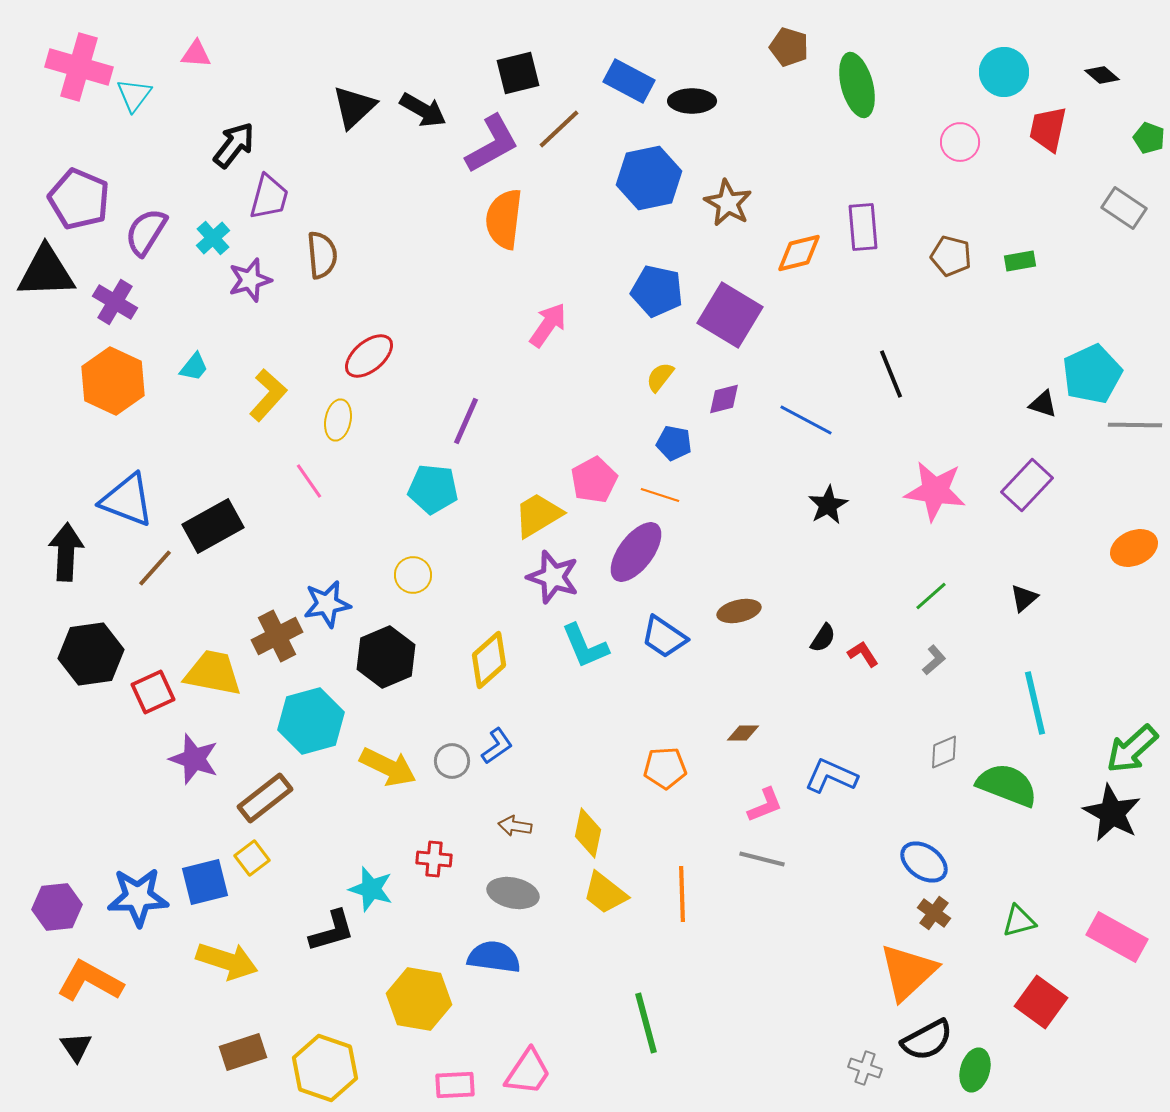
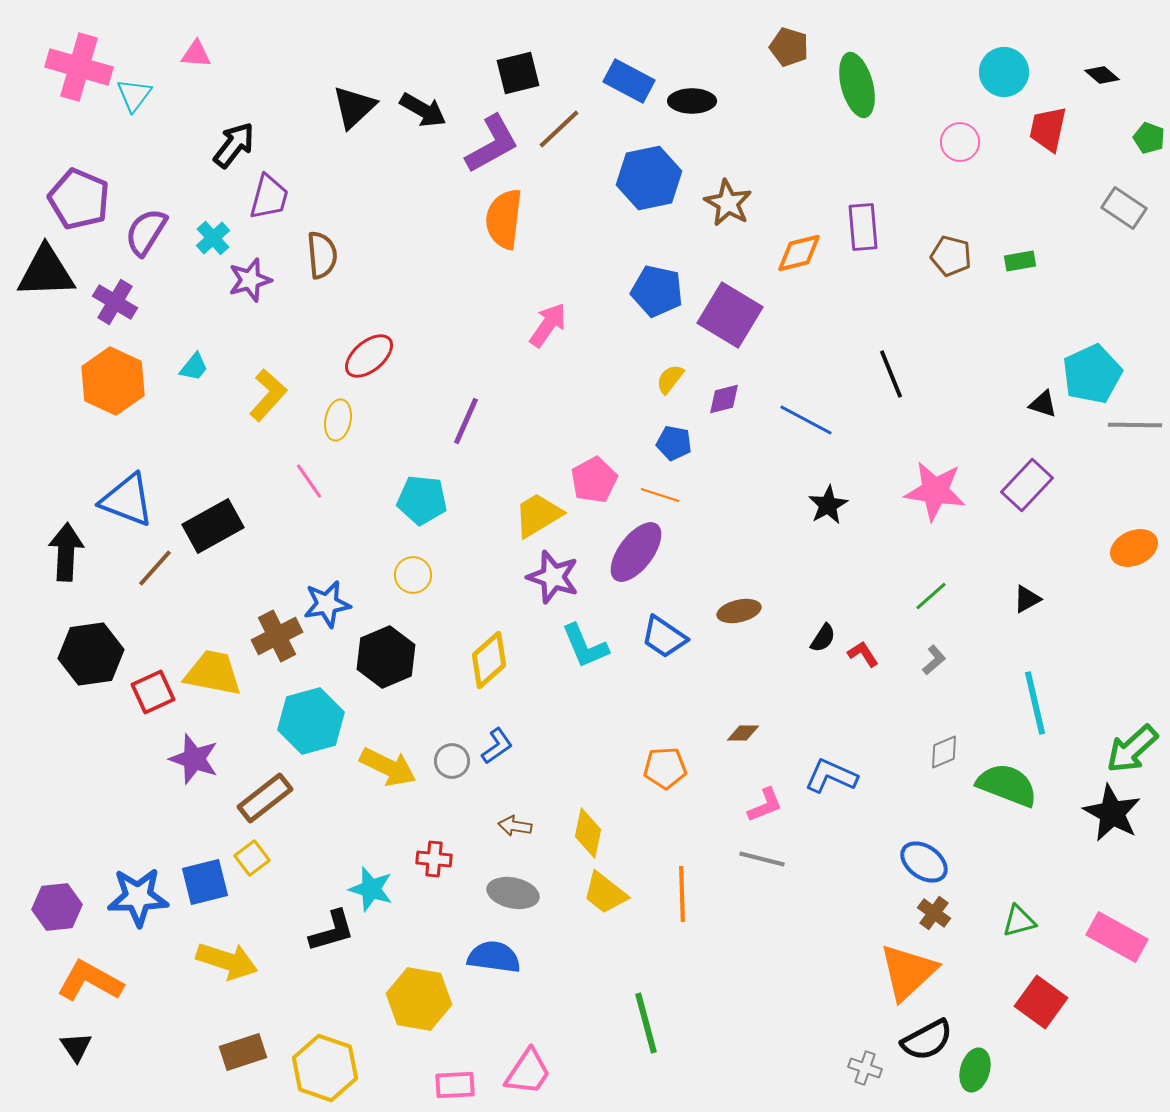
yellow semicircle at (660, 377): moved 10 px right, 2 px down
cyan pentagon at (433, 489): moved 11 px left, 11 px down
black triangle at (1024, 598): moved 3 px right, 1 px down; rotated 12 degrees clockwise
